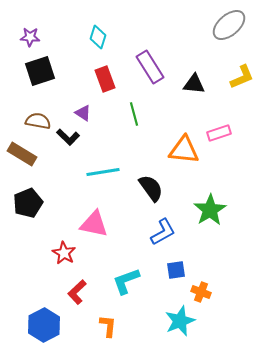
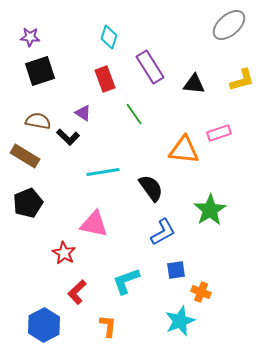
cyan diamond: moved 11 px right
yellow L-shape: moved 3 px down; rotated 8 degrees clockwise
green line: rotated 20 degrees counterclockwise
brown rectangle: moved 3 px right, 2 px down
